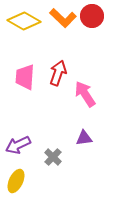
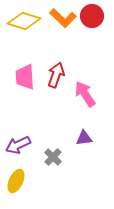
yellow diamond: rotated 12 degrees counterclockwise
red arrow: moved 2 px left, 2 px down
pink trapezoid: rotated 8 degrees counterclockwise
